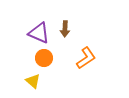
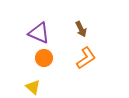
brown arrow: moved 16 px right; rotated 28 degrees counterclockwise
yellow triangle: moved 6 px down
